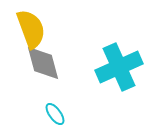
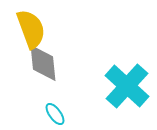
gray diamond: rotated 9 degrees clockwise
cyan cross: moved 8 px right, 19 px down; rotated 24 degrees counterclockwise
